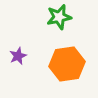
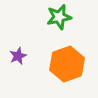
orange hexagon: rotated 12 degrees counterclockwise
